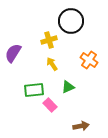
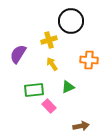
purple semicircle: moved 5 px right, 1 px down
orange cross: rotated 30 degrees counterclockwise
pink rectangle: moved 1 px left, 1 px down
